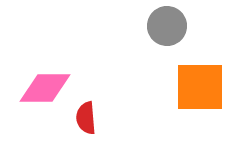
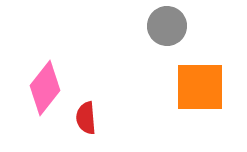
pink diamond: rotated 52 degrees counterclockwise
